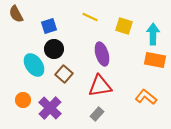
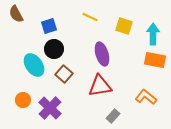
gray rectangle: moved 16 px right, 2 px down
